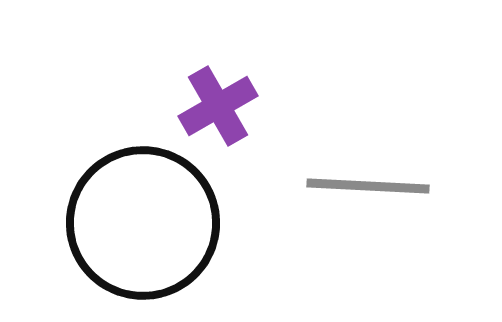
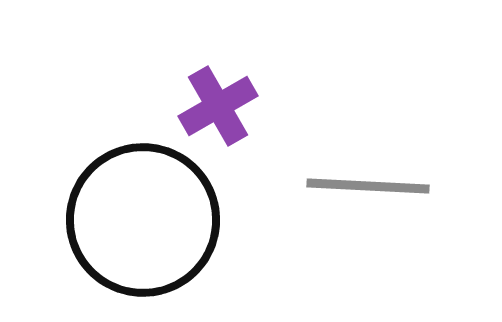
black circle: moved 3 px up
